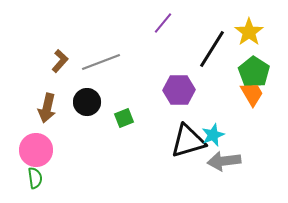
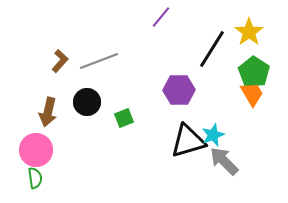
purple line: moved 2 px left, 6 px up
gray line: moved 2 px left, 1 px up
brown arrow: moved 1 px right, 4 px down
gray arrow: rotated 52 degrees clockwise
